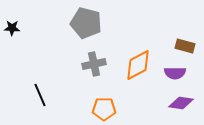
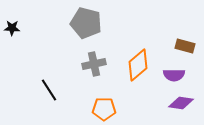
orange diamond: rotated 12 degrees counterclockwise
purple semicircle: moved 1 px left, 2 px down
black line: moved 9 px right, 5 px up; rotated 10 degrees counterclockwise
